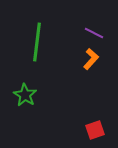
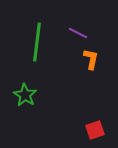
purple line: moved 16 px left
orange L-shape: rotated 30 degrees counterclockwise
